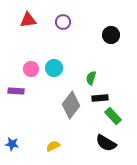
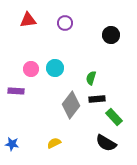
purple circle: moved 2 px right, 1 px down
cyan circle: moved 1 px right
black rectangle: moved 3 px left, 1 px down
green rectangle: moved 1 px right, 1 px down
yellow semicircle: moved 1 px right, 3 px up
